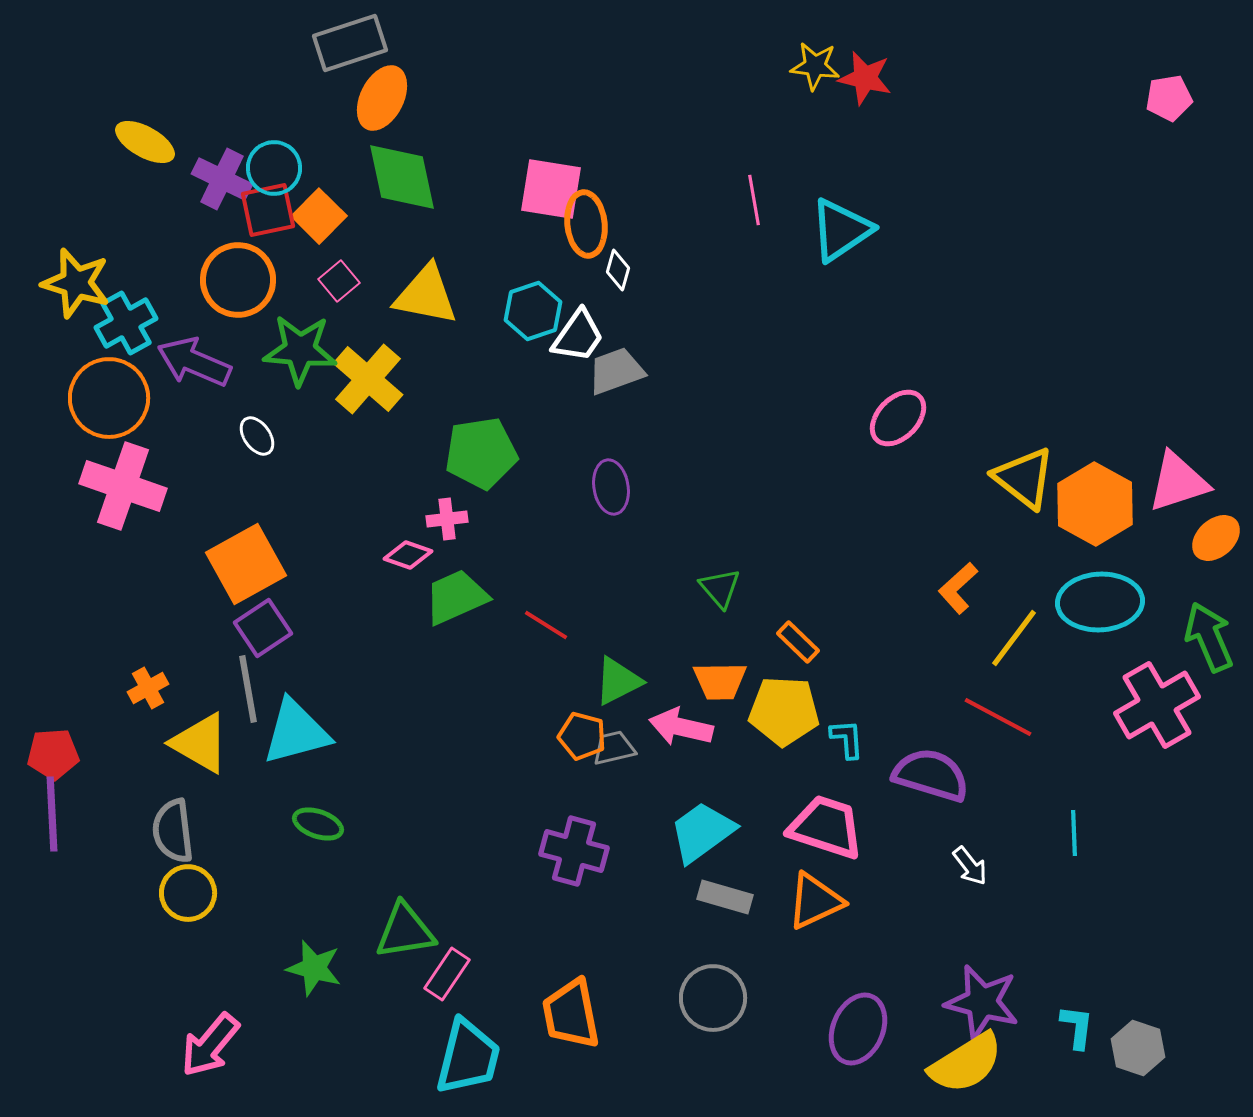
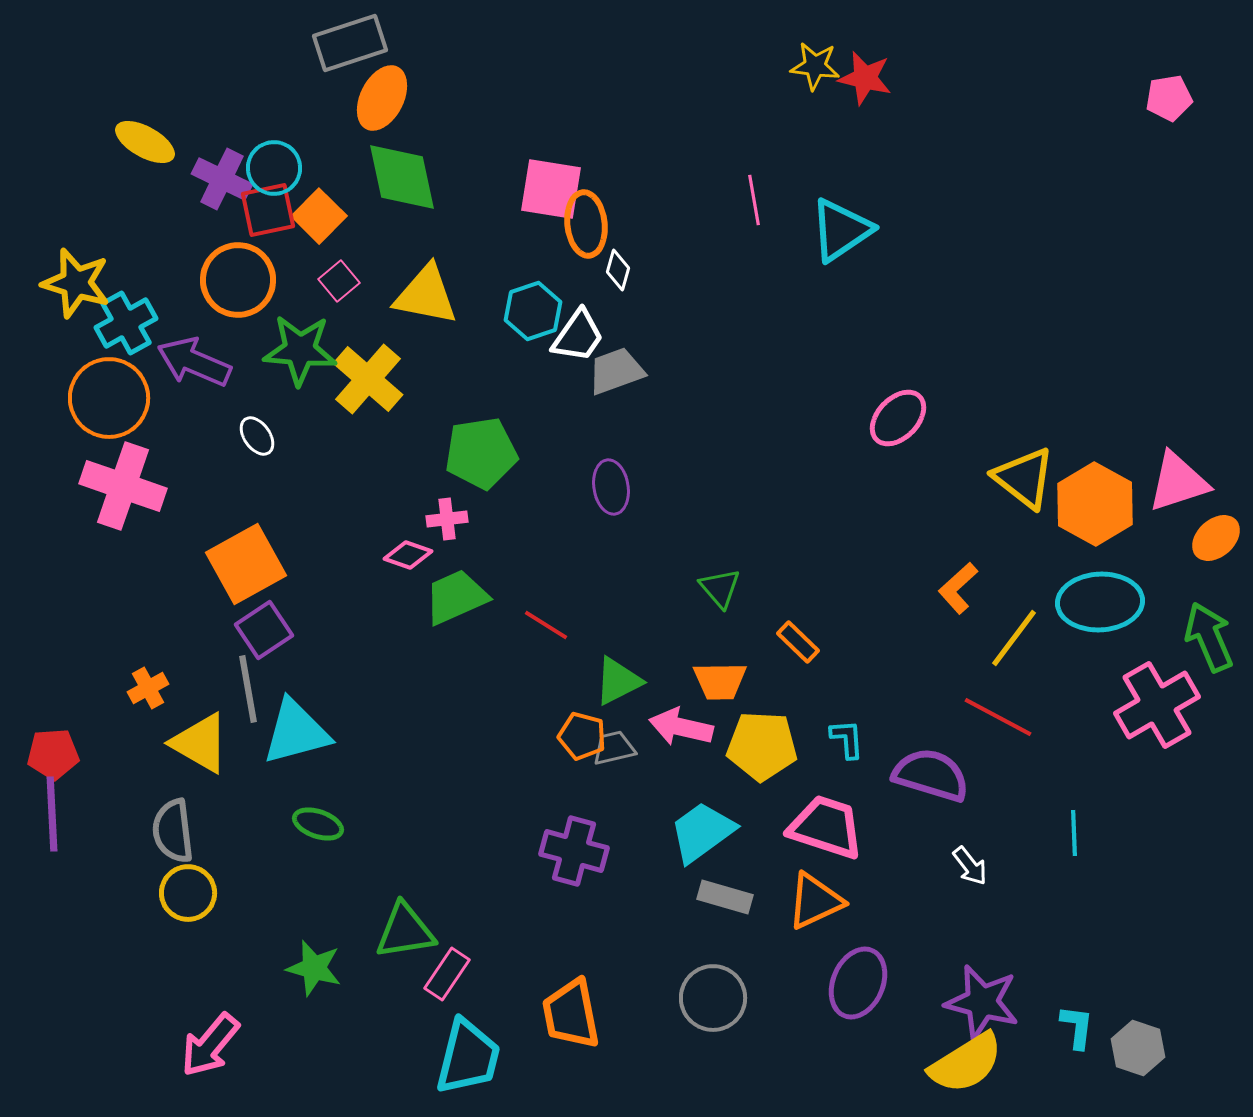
purple square at (263, 628): moved 1 px right, 2 px down
yellow pentagon at (784, 711): moved 22 px left, 35 px down
purple ellipse at (858, 1029): moved 46 px up
